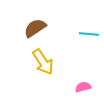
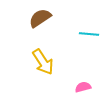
brown semicircle: moved 5 px right, 10 px up
